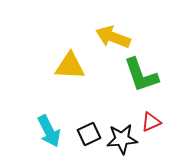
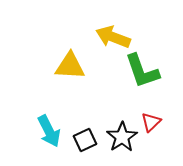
green L-shape: moved 1 px right, 4 px up
red triangle: rotated 20 degrees counterclockwise
black square: moved 4 px left, 6 px down
black star: moved 2 px up; rotated 28 degrees counterclockwise
